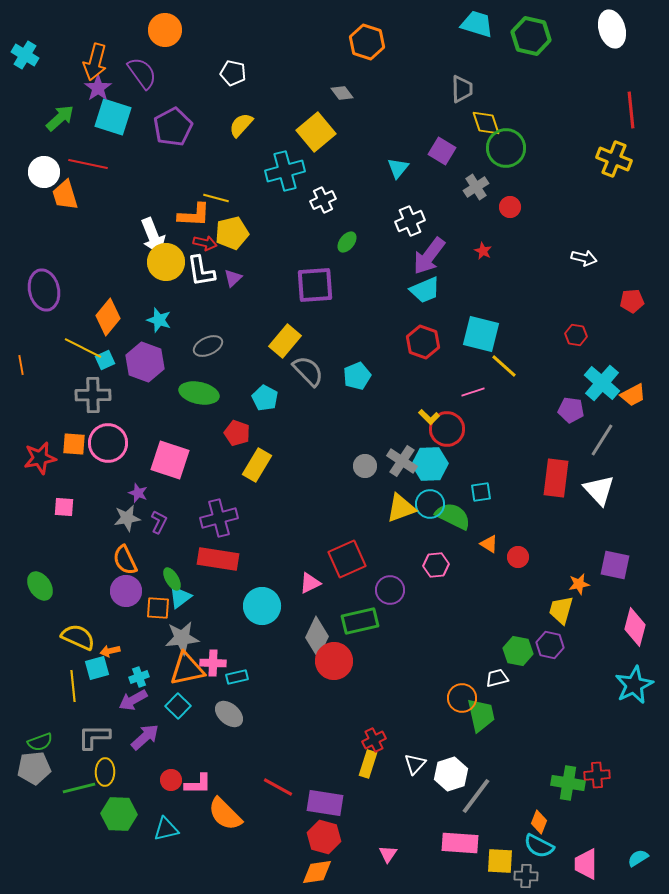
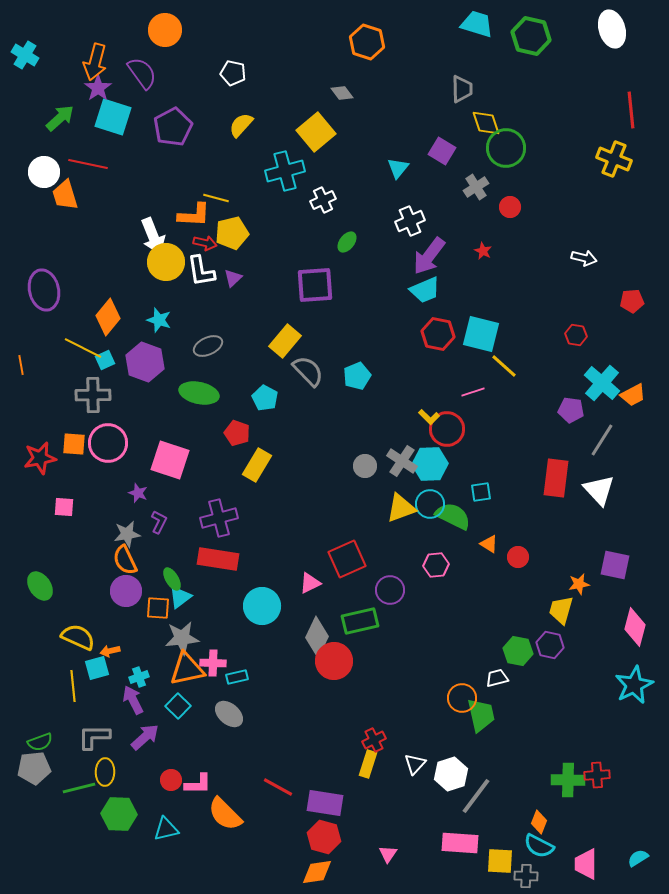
red hexagon at (423, 342): moved 15 px right, 8 px up; rotated 8 degrees counterclockwise
gray star at (127, 518): moved 16 px down
purple arrow at (133, 700): rotated 92 degrees clockwise
green cross at (568, 783): moved 3 px up; rotated 8 degrees counterclockwise
